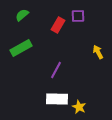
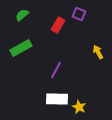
purple square: moved 1 px right, 2 px up; rotated 24 degrees clockwise
